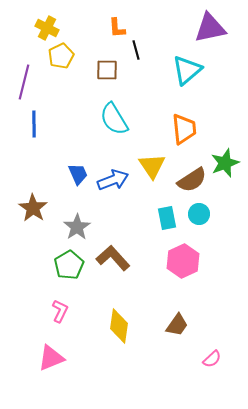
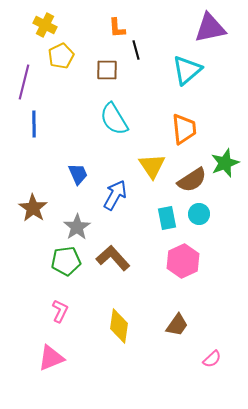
yellow cross: moved 2 px left, 3 px up
blue arrow: moved 2 px right, 15 px down; rotated 40 degrees counterclockwise
green pentagon: moved 3 px left, 4 px up; rotated 24 degrees clockwise
